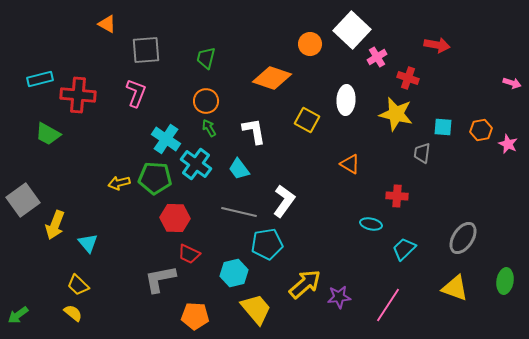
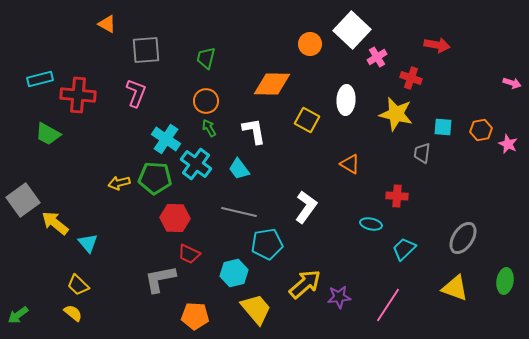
orange diamond at (272, 78): moved 6 px down; rotated 18 degrees counterclockwise
red cross at (408, 78): moved 3 px right
white L-shape at (284, 201): moved 22 px right, 6 px down
yellow arrow at (55, 225): moved 2 px up; rotated 108 degrees clockwise
